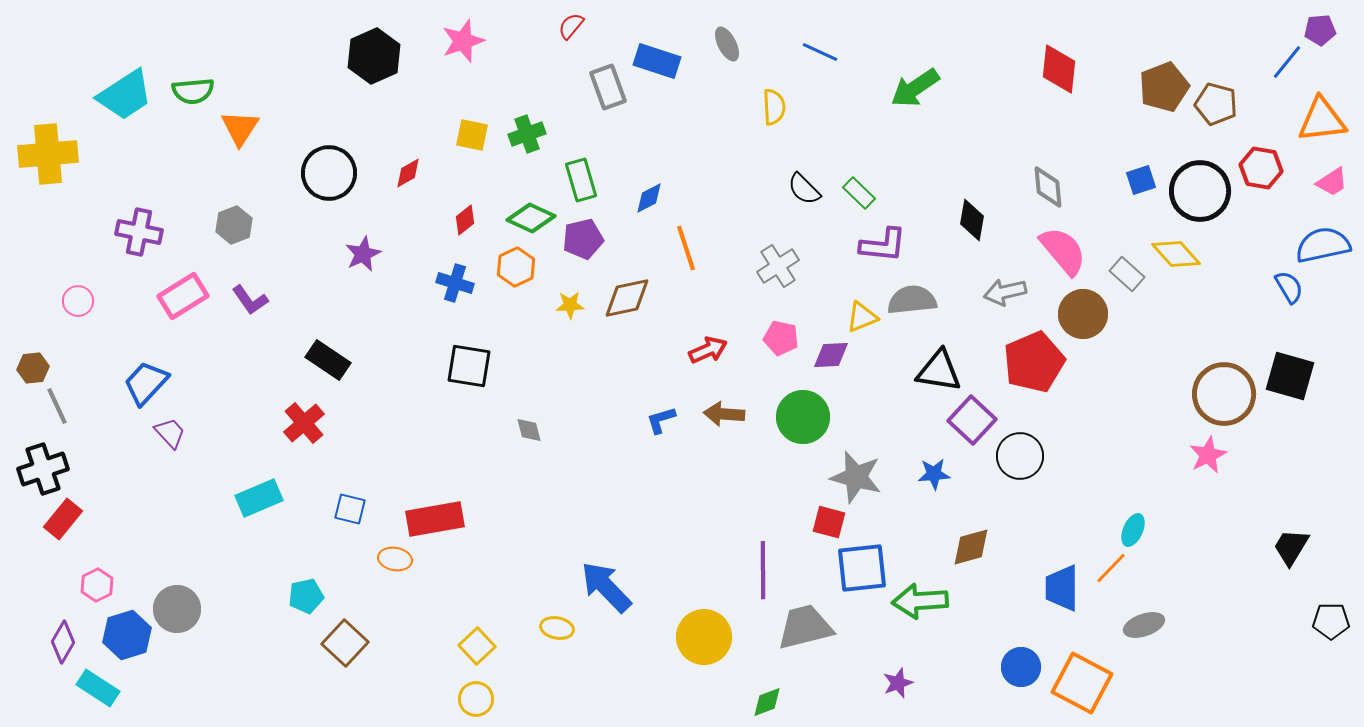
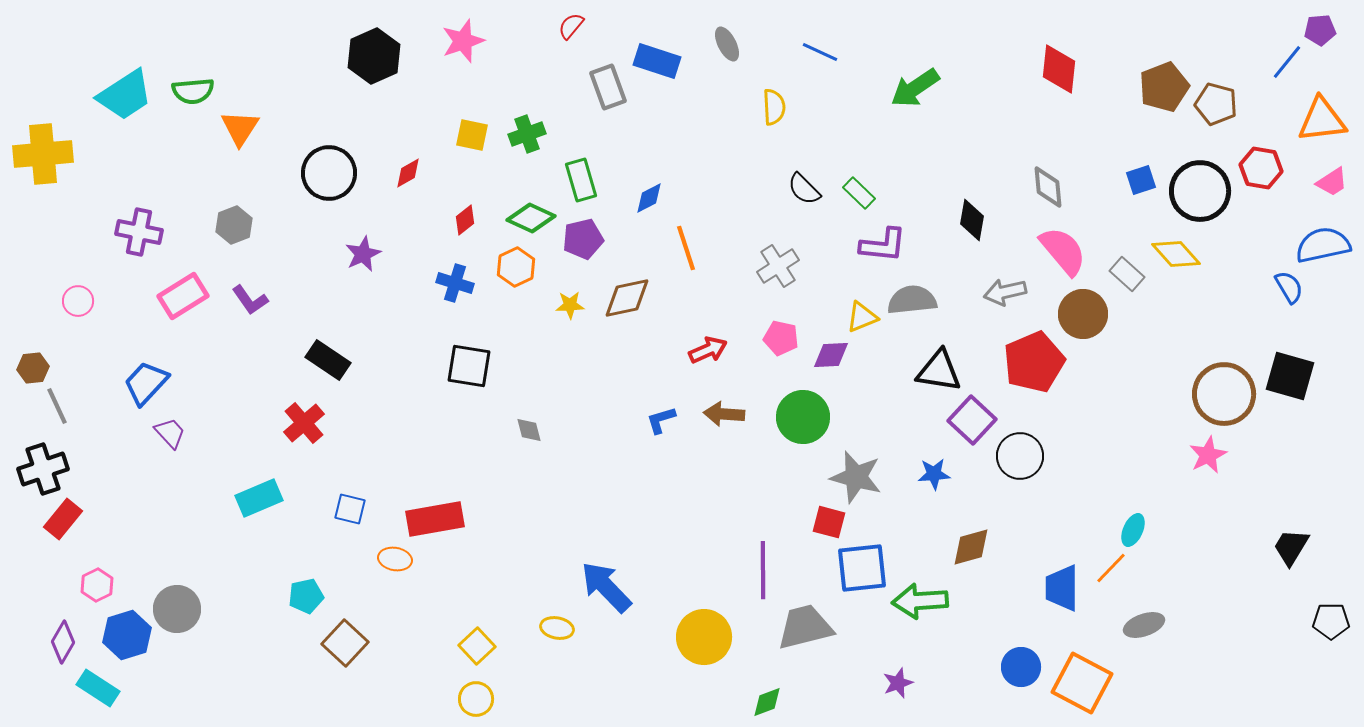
yellow cross at (48, 154): moved 5 px left
